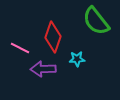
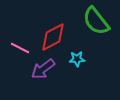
red diamond: rotated 44 degrees clockwise
purple arrow: rotated 35 degrees counterclockwise
